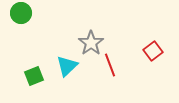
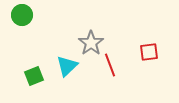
green circle: moved 1 px right, 2 px down
red square: moved 4 px left, 1 px down; rotated 30 degrees clockwise
